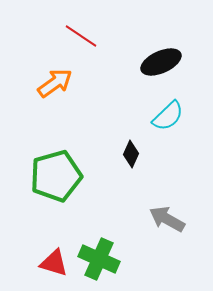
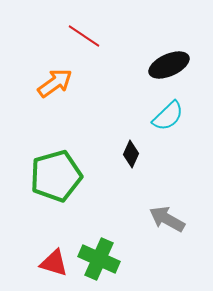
red line: moved 3 px right
black ellipse: moved 8 px right, 3 px down
